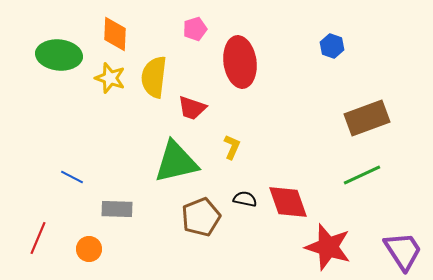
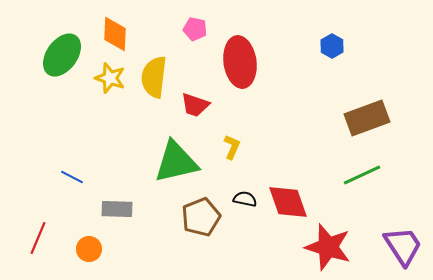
pink pentagon: rotated 30 degrees clockwise
blue hexagon: rotated 10 degrees clockwise
green ellipse: moved 3 px right; rotated 60 degrees counterclockwise
red trapezoid: moved 3 px right, 3 px up
purple trapezoid: moved 5 px up
